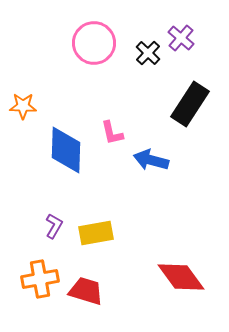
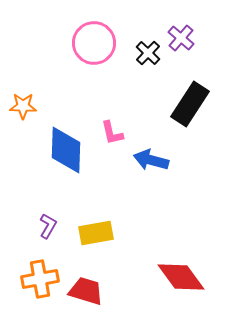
purple L-shape: moved 6 px left
